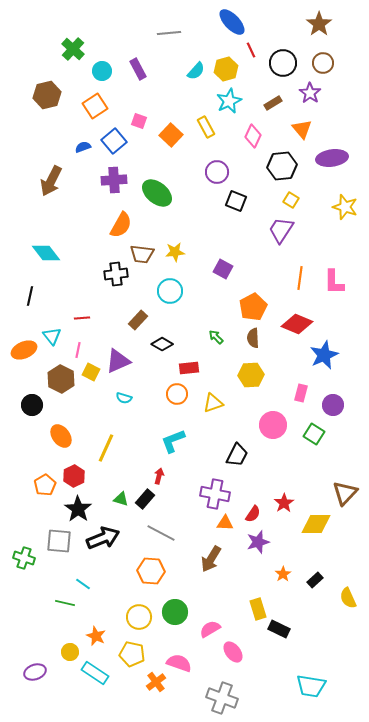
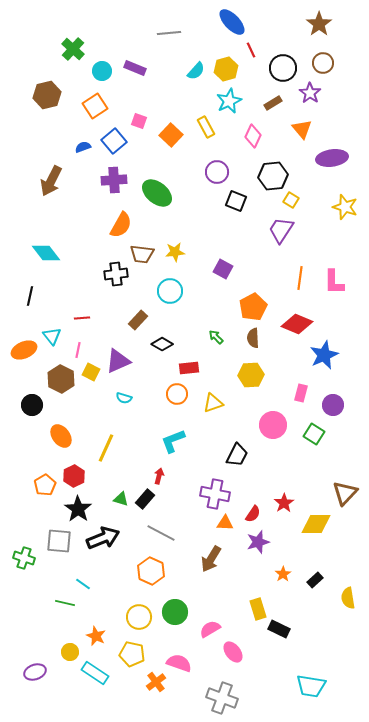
black circle at (283, 63): moved 5 px down
purple rectangle at (138, 69): moved 3 px left, 1 px up; rotated 40 degrees counterclockwise
black hexagon at (282, 166): moved 9 px left, 10 px down
orange hexagon at (151, 571): rotated 20 degrees clockwise
yellow semicircle at (348, 598): rotated 15 degrees clockwise
